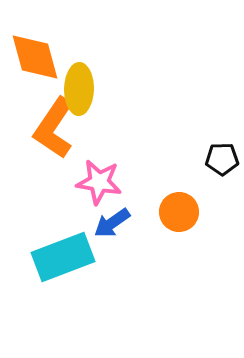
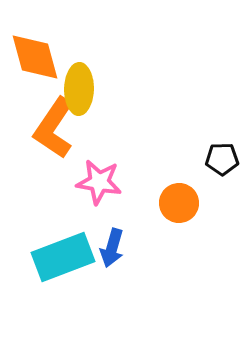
orange circle: moved 9 px up
blue arrow: moved 25 px down; rotated 39 degrees counterclockwise
